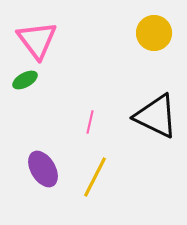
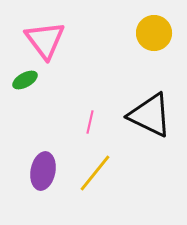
pink triangle: moved 8 px right
black triangle: moved 6 px left, 1 px up
purple ellipse: moved 2 px down; rotated 42 degrees clockwise
yellow line: moved 4 px up; rotated 12 degrees clockwise
